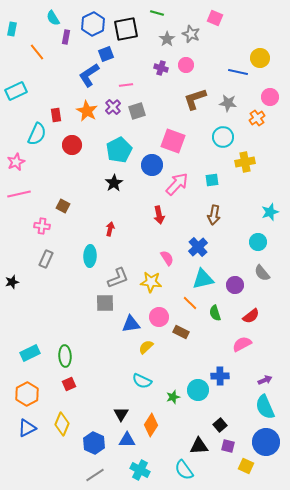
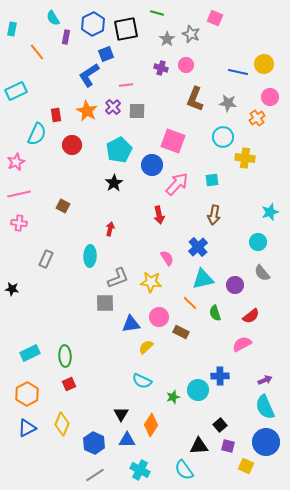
yellow circle at (260, 58): moved 4 px right, 6 px down
brown L-shape at (195, 99): rotated 50 degrees counterclockwise
gray square at (137, 111): rotated 18 degrees clockwise
yellow cross at (245, 162): moved 4 px up; rotated 18 degrees clockwise
pink cross at (42, 226): moved 23 px left, 3 px up
black star at (12, 282): moved 7 px down; rotated 24 degrees clockwise
